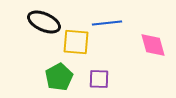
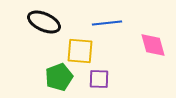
yellow square: moved 4 px right, 9 px down
green pentagon: rotated 8 degrees clockwise
